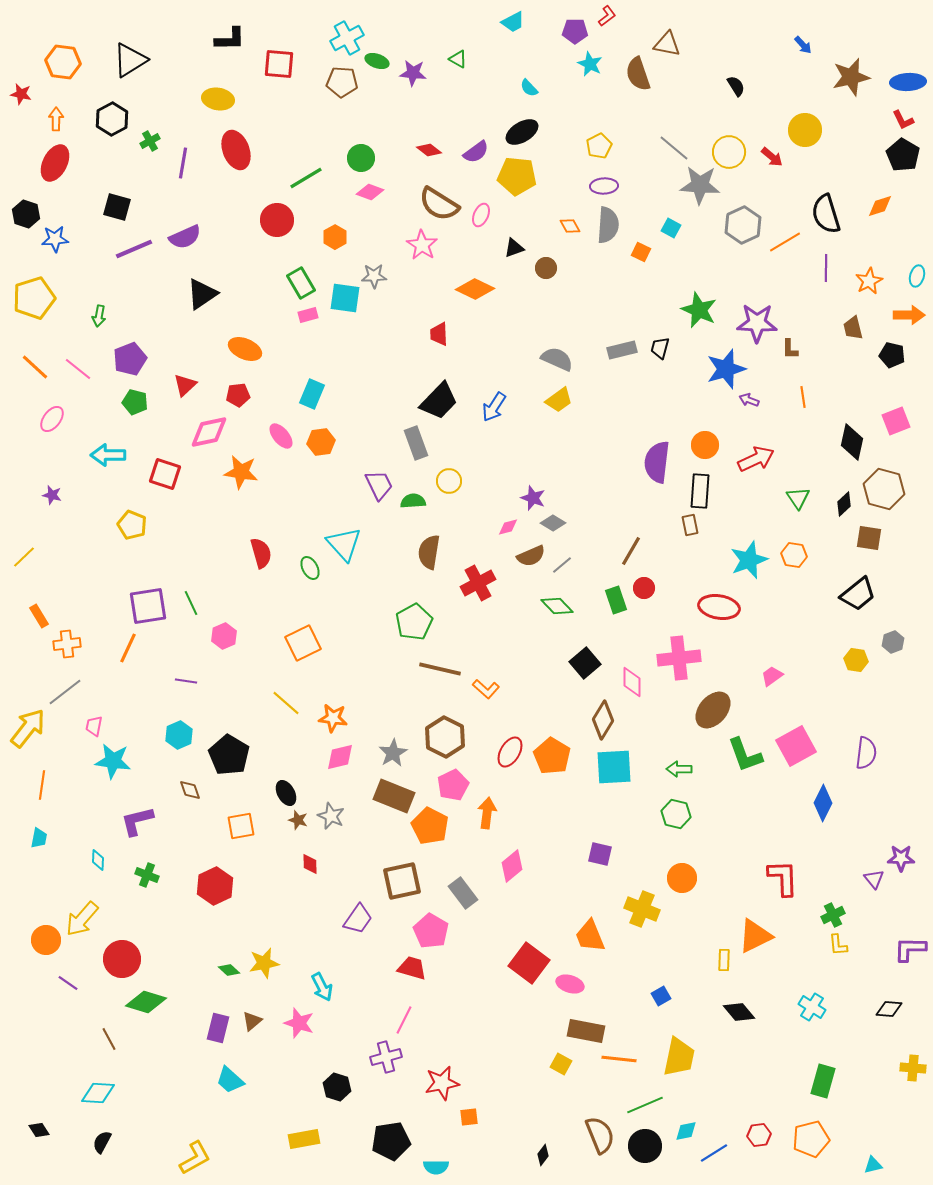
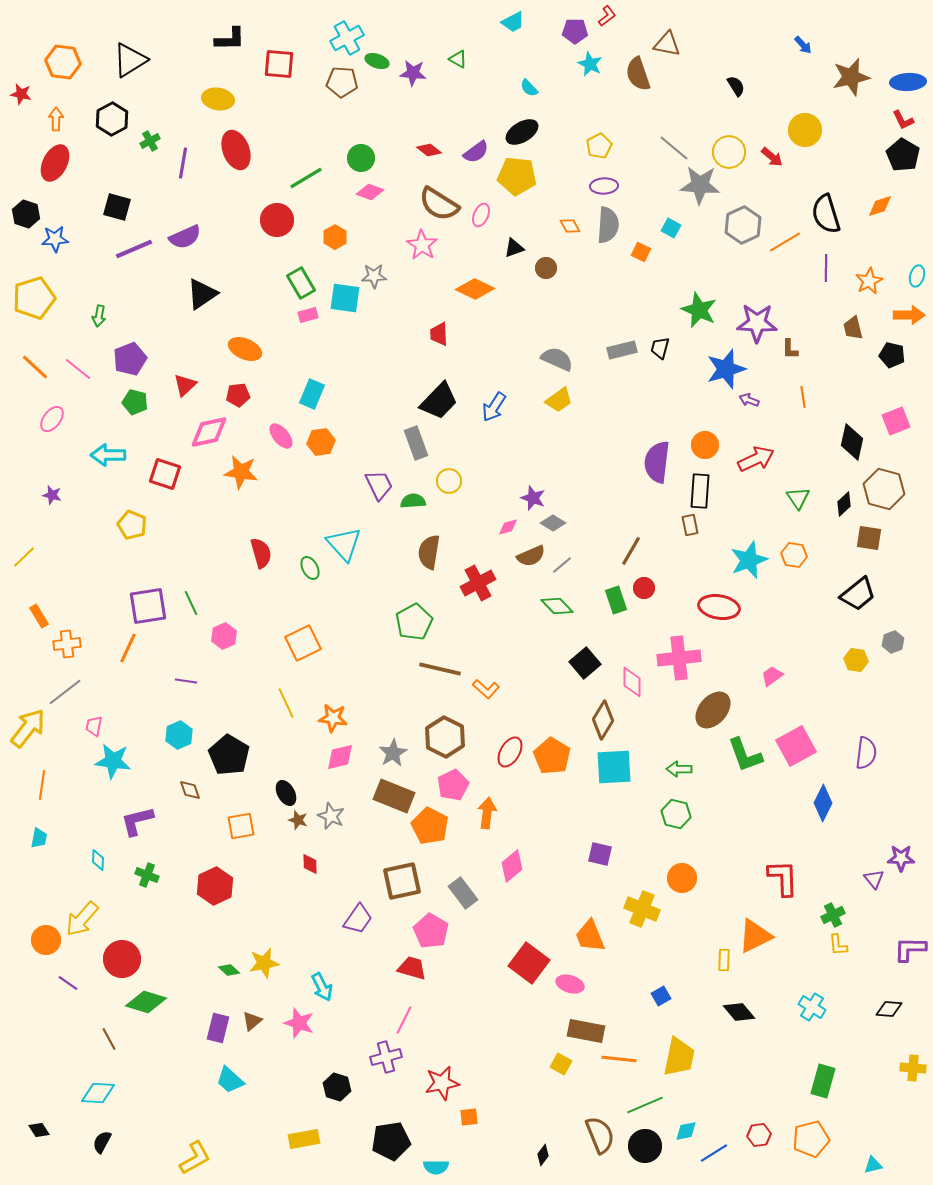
yellow line at (286, 703): rotated 24 degrees clockwise
